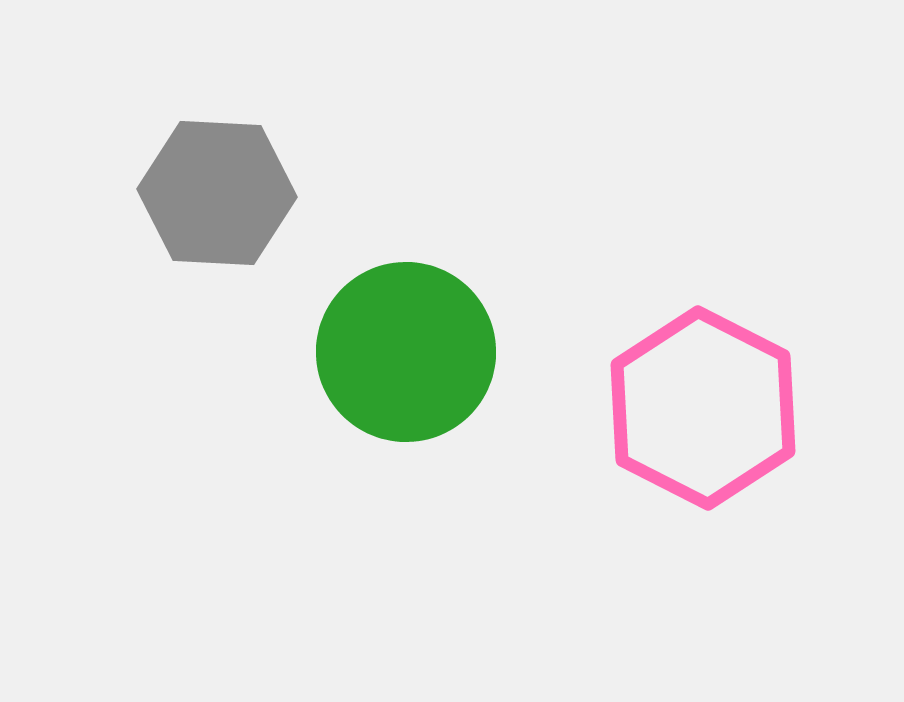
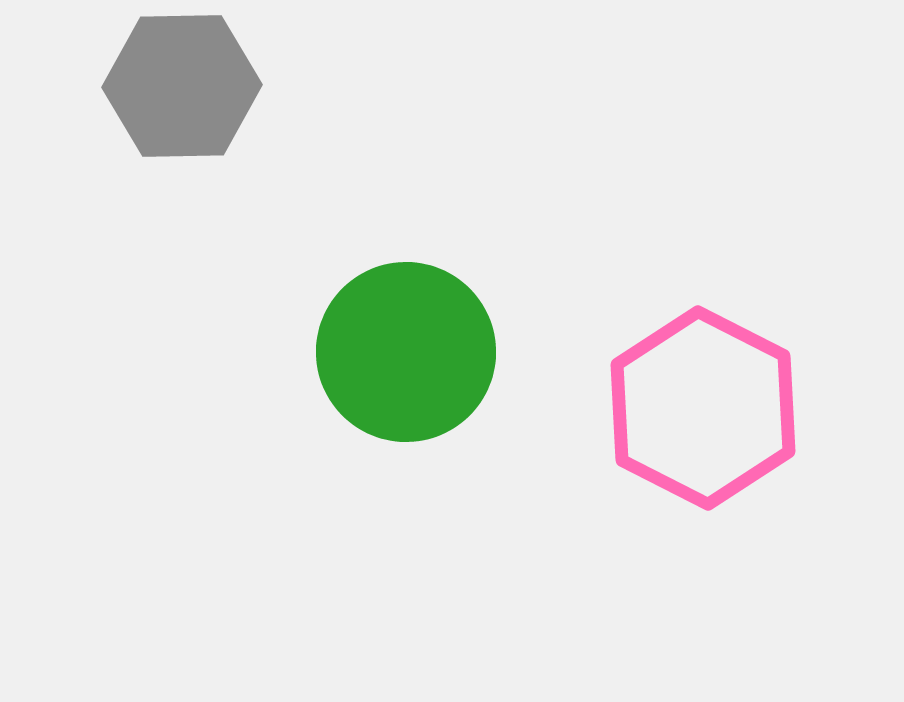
gray hexagon: moved 35 px left, 107 px up; rotated 4 degrees counterclockwise
